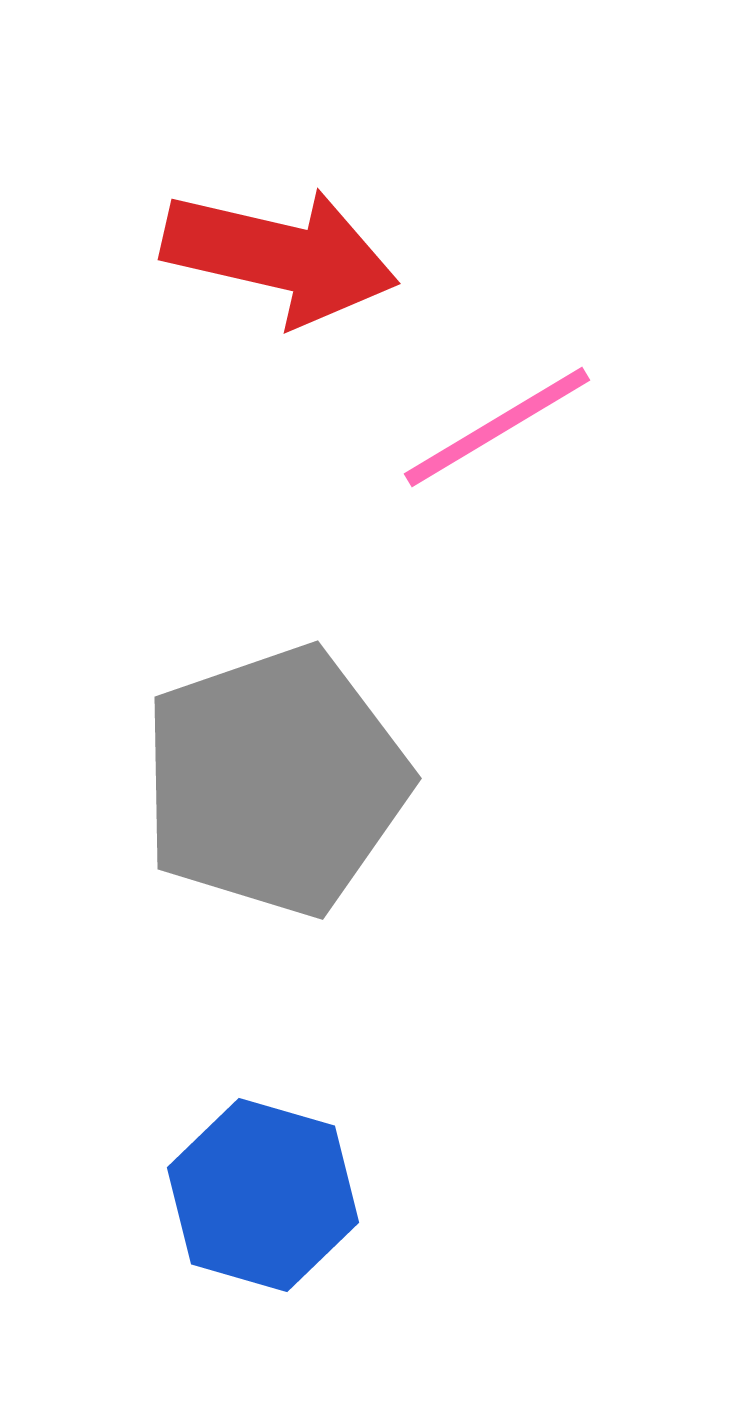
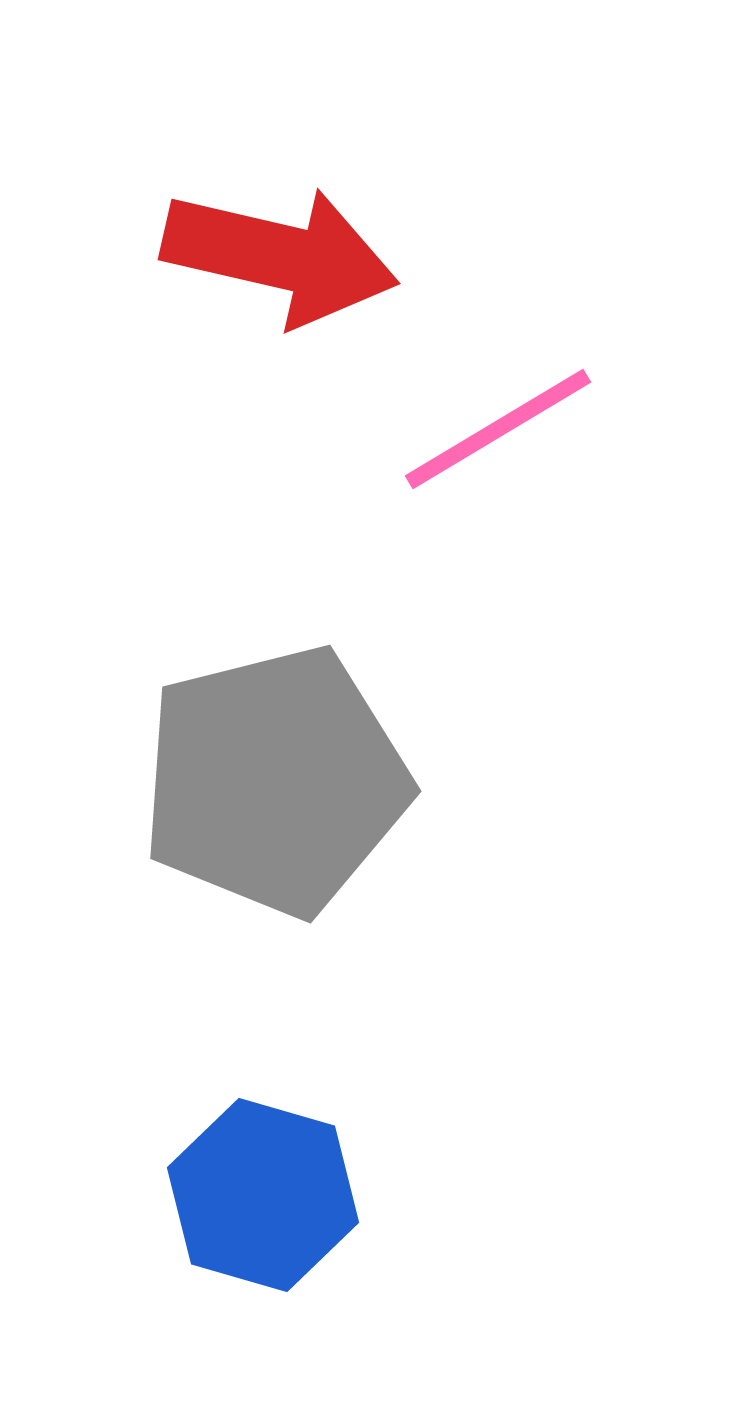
pink line: moved 1 px right, 2 px down
gray pentagon: rotated 5 degrees clockwise
